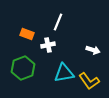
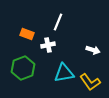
yellow L-shape: moved 1 px right, 1 px down
